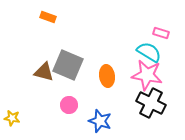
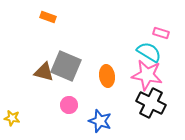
gray square: moved 2 px left, 1 px down
